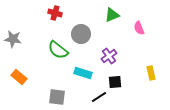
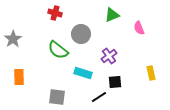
gray star: rotated 30 degrees clockwise
orange rectangle: rotated 49 degrees clockwise
